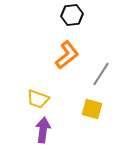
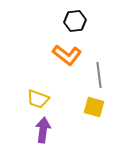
black hexagon: moved 3 px right, 6 px down
orange L-shape: rotated 76 degrees clockwise
gray line: moved 2 px left, 1 px down; rotated 40 degrees counterclockwise
yellow square: moved 2 px right, 2 px up
